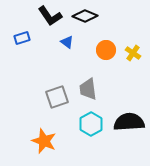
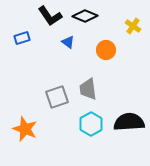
blue triangle: moved 1 px right
yellow cross: moved 27 px up
orange star: moved 19 px left, 12 px up
